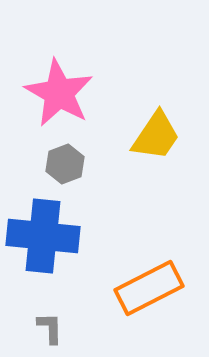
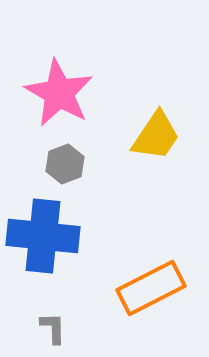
orange rectangle: moved 2 px right
gray L-shape: moved 3 px right
